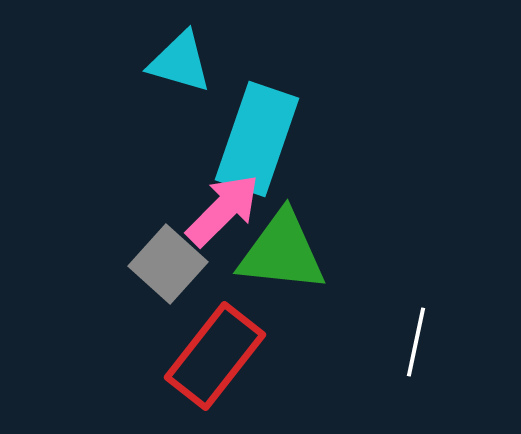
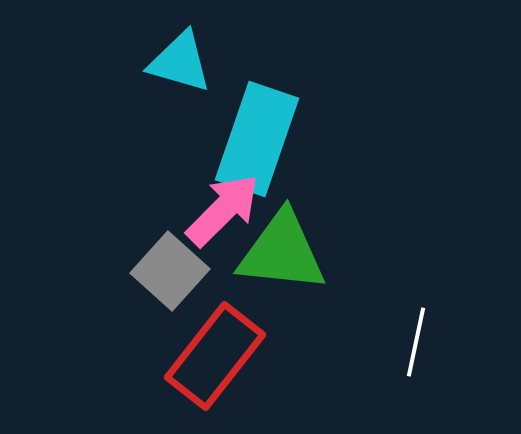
gray square: moved 2 px right, 7 px down
